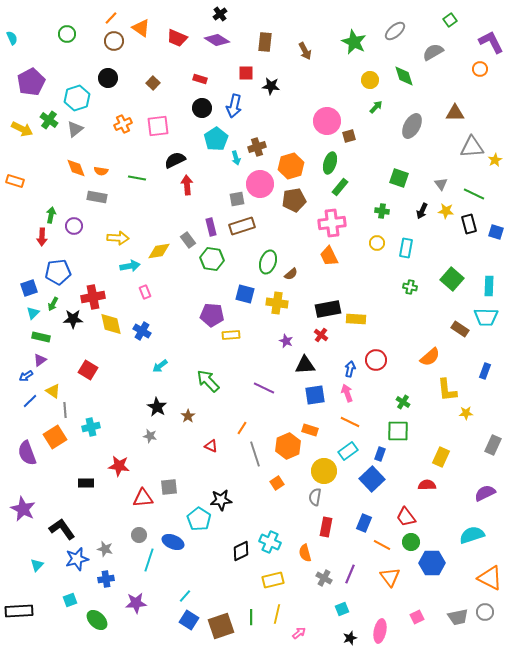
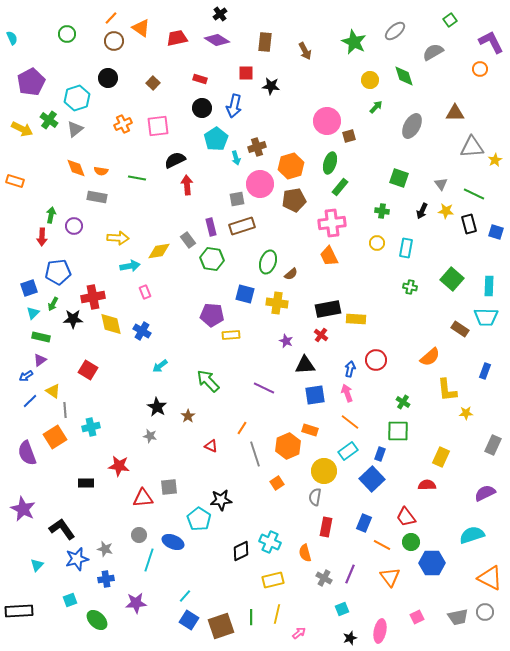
red trapezoid at (177, 38): rotated 145 degrees clockwise
orange line at (350, 422): rotated 12 degrees clockwise
